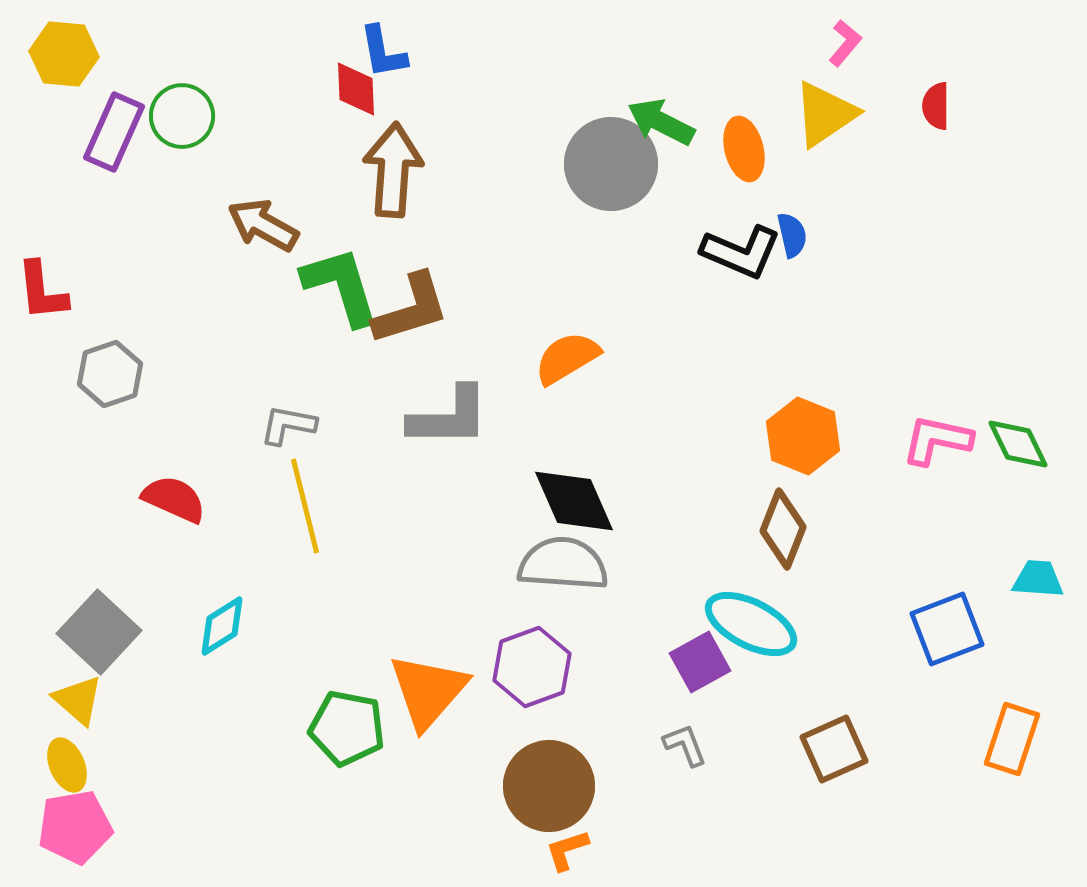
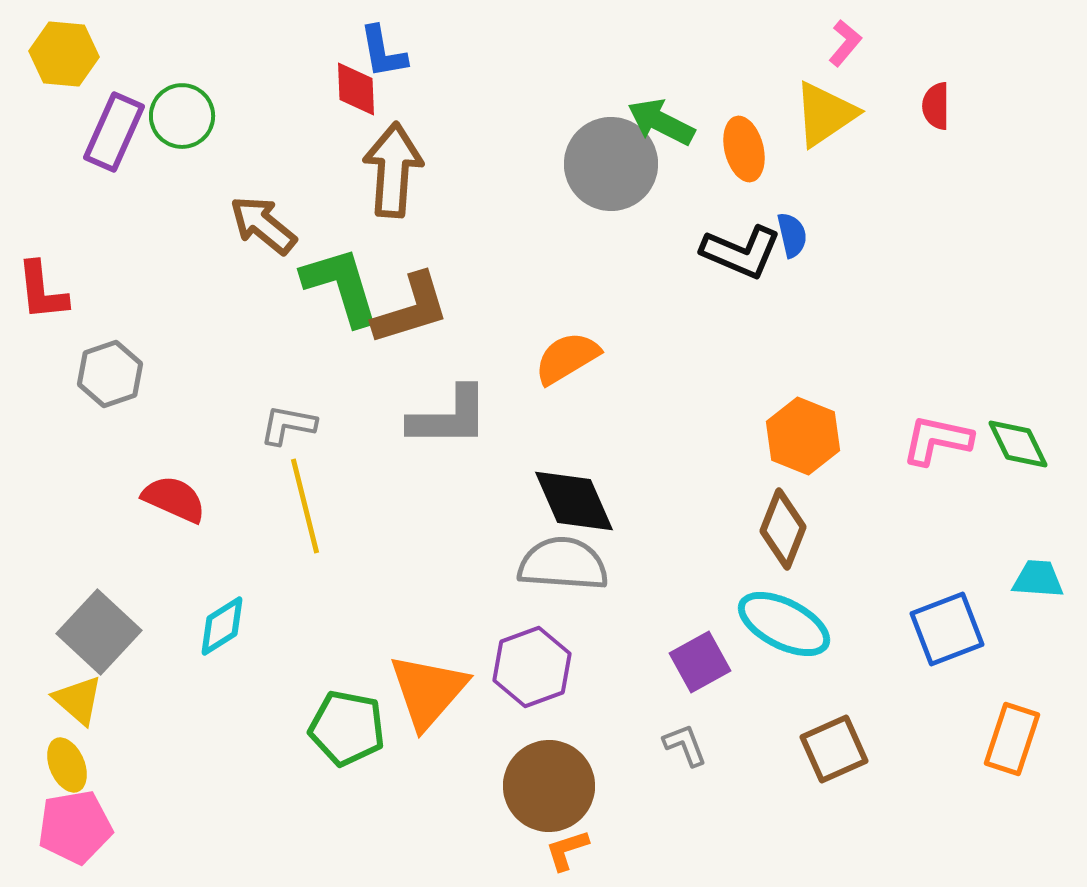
brown arrow at (263, 225): rotated 10 degrees clockwise
cyan ellipse at (751, 624): moved 33 px right
